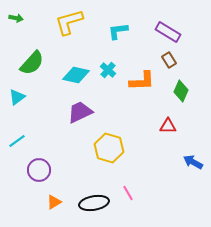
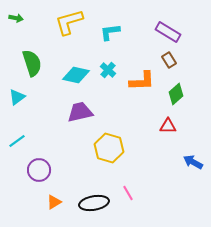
cyan L-shape: moved 8 px left, 1 px down
green semicircle: rotated 60 degrees counterclockwise
green diamond: moved 5 px left, 3 px down; rotated 25 degrees clockwise
purple trapezoid: rotated 12 degrees clockwise
